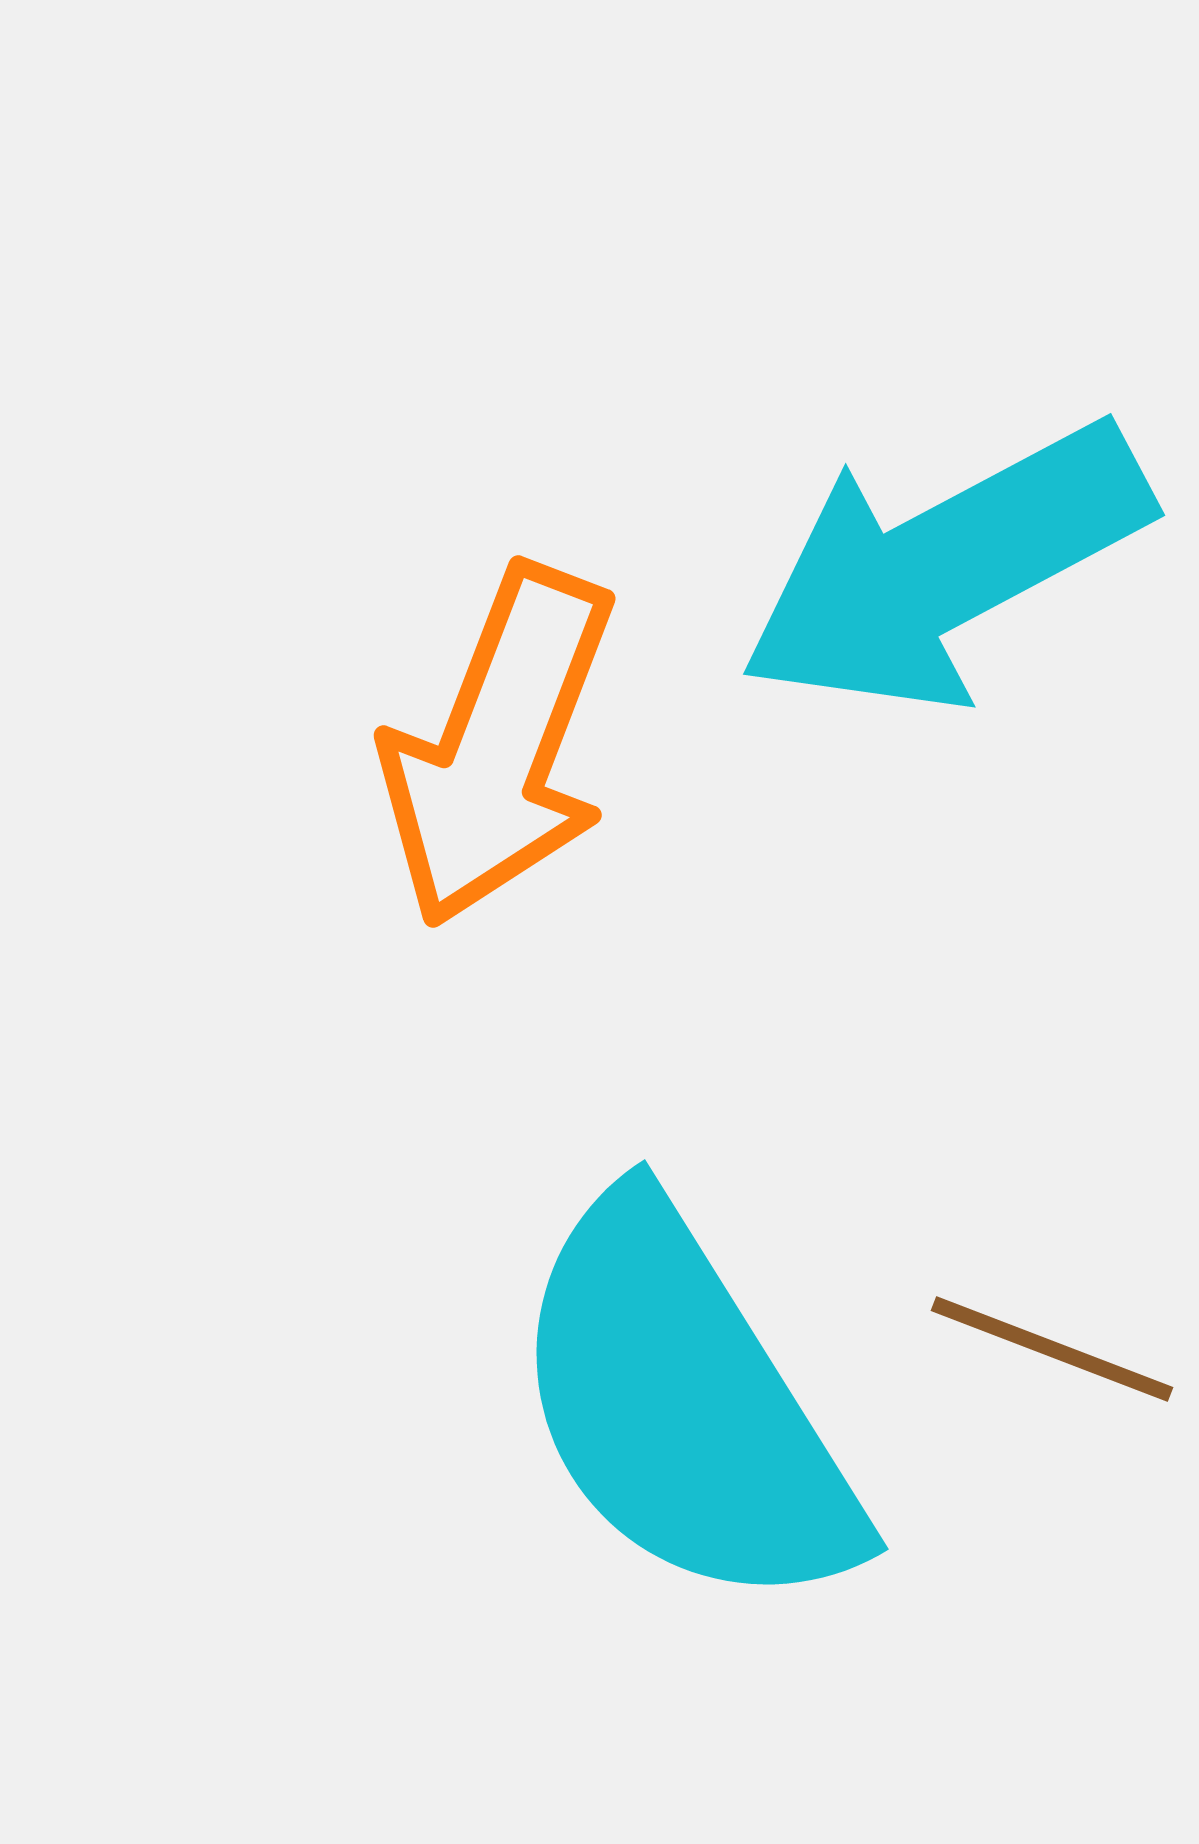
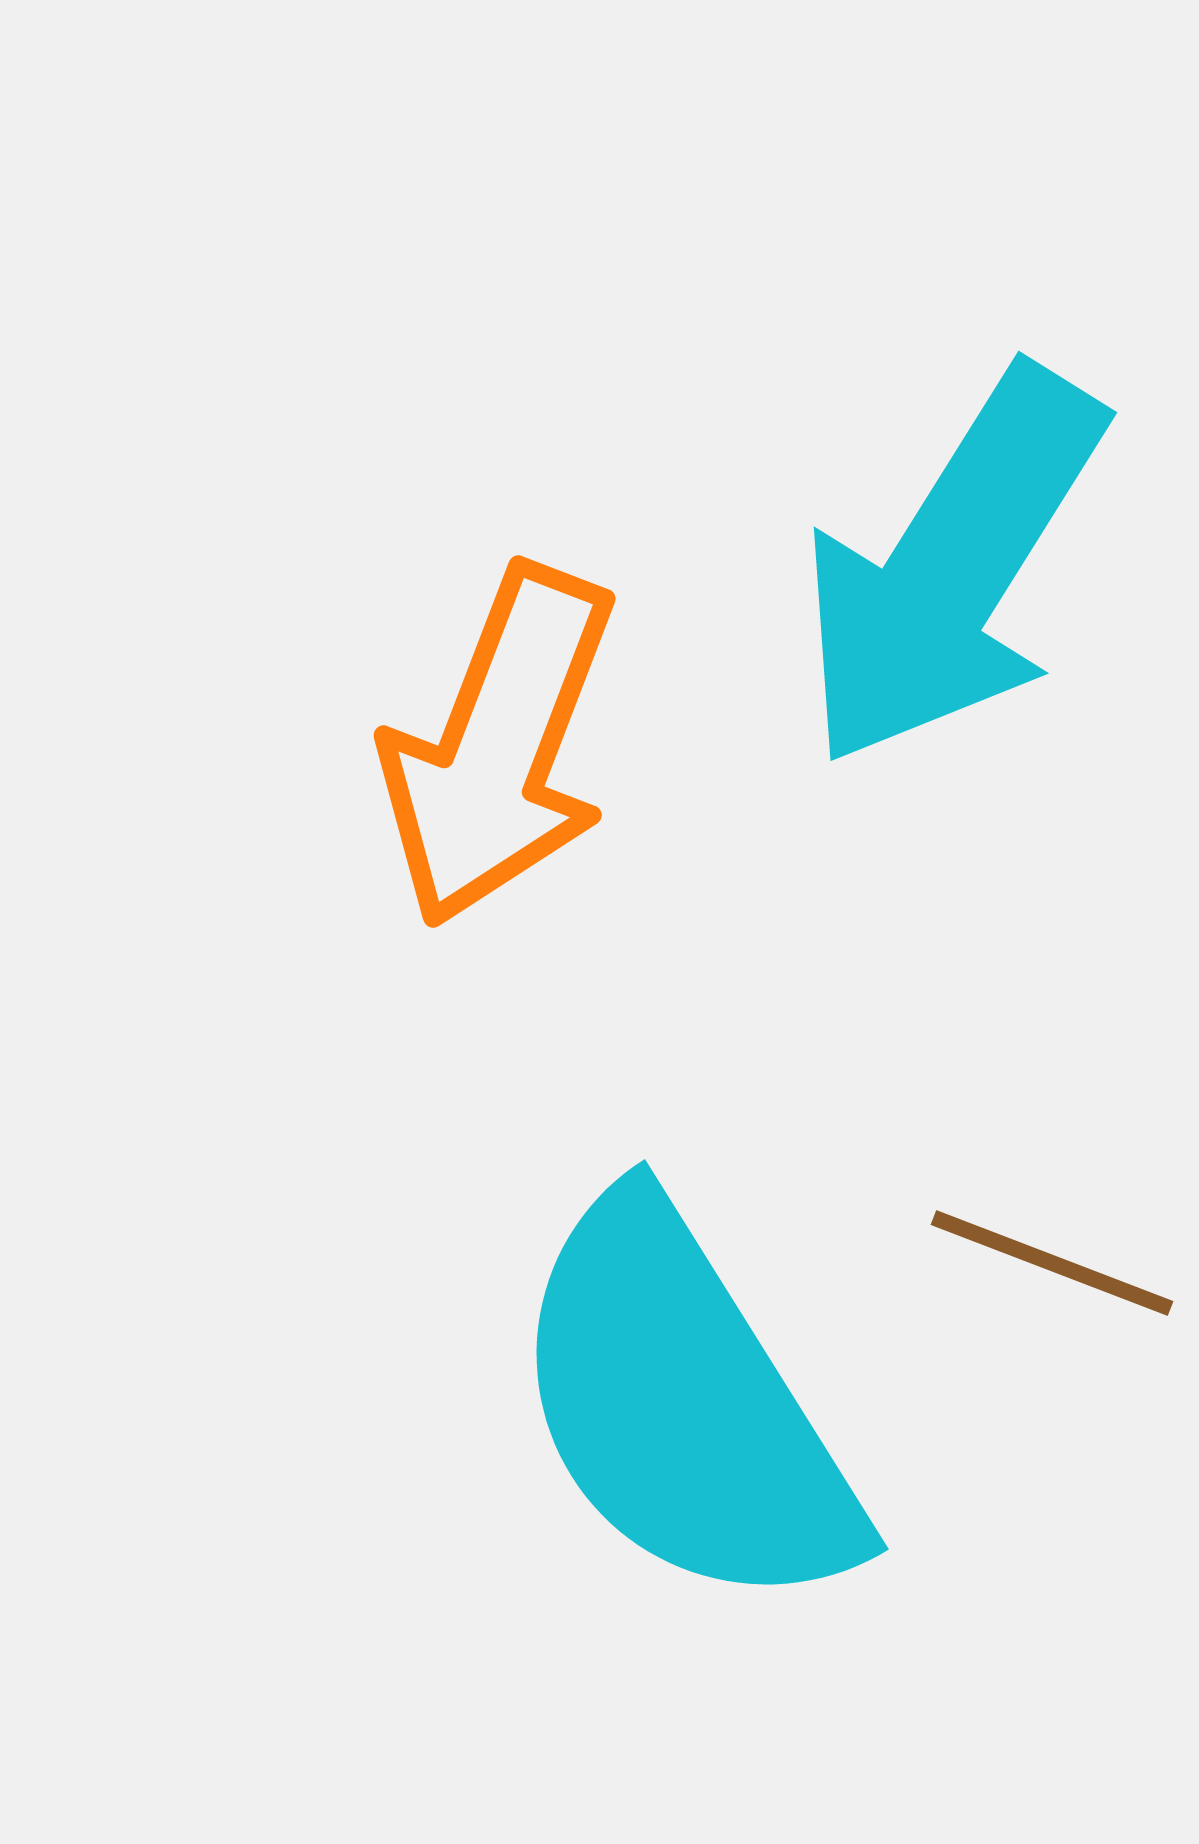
cyan arrow: moved 7 px right; rotated 30 degrees counterclockwise
brown line: moved 86 px up
